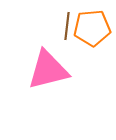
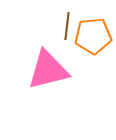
orange pentagon: moved 1 px right, 8 px down
